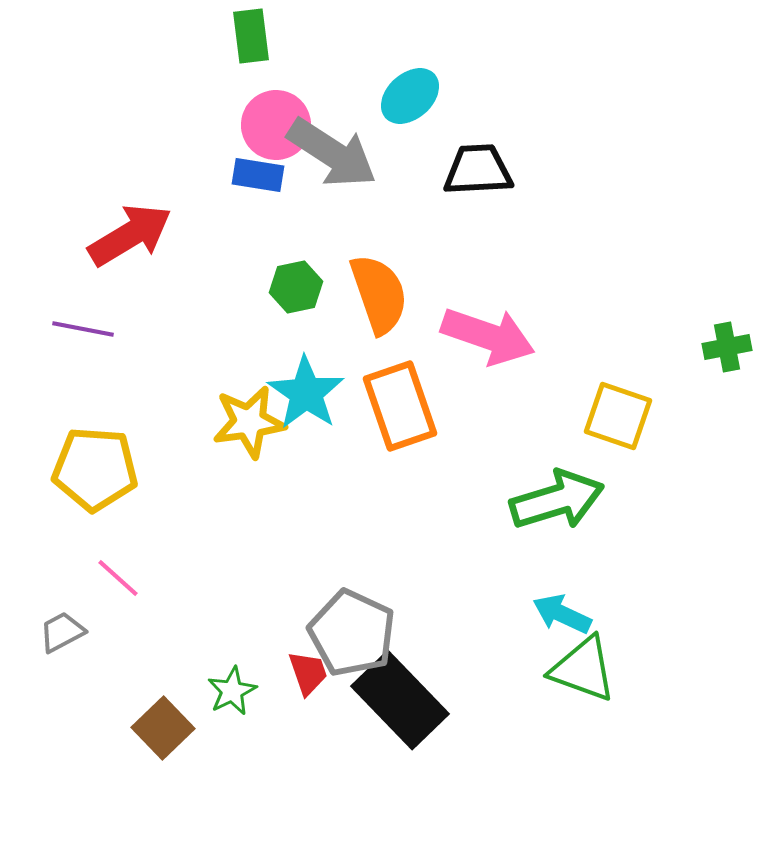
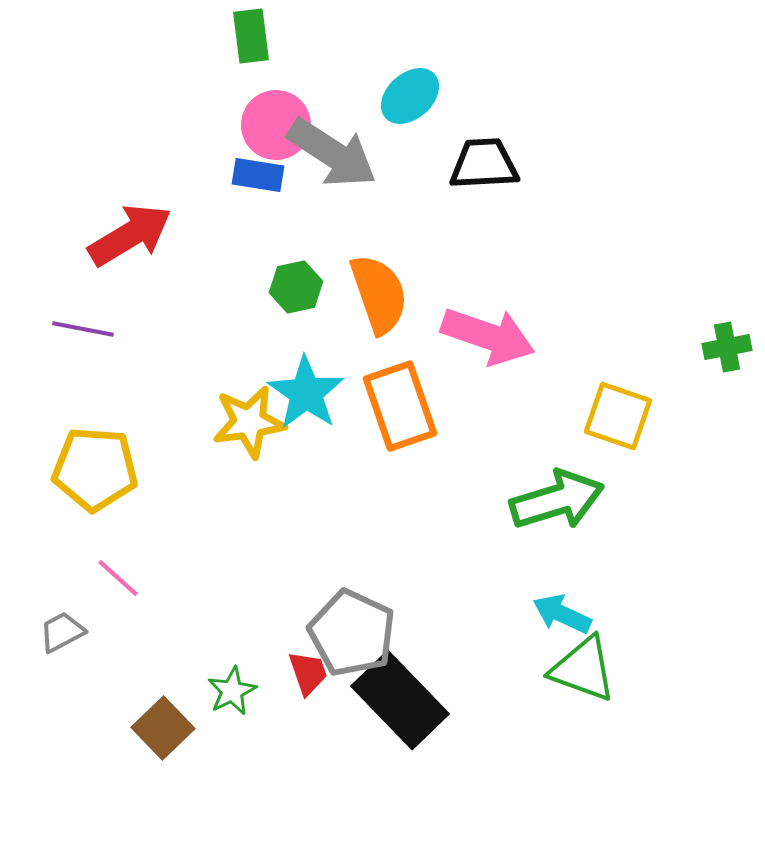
black trapezoid: moved 6 px right, 6 px up
